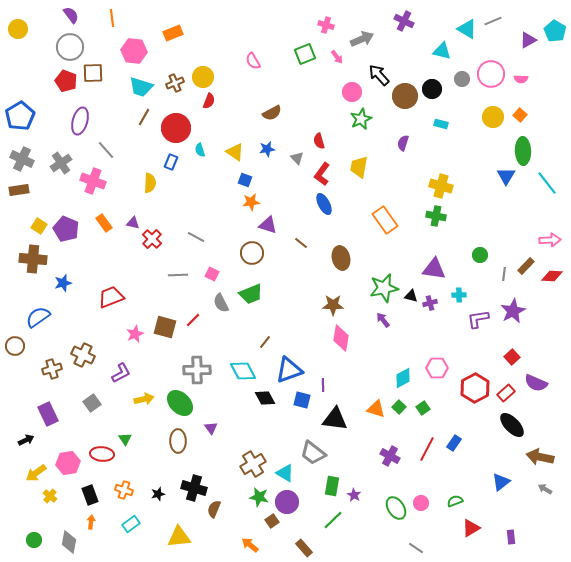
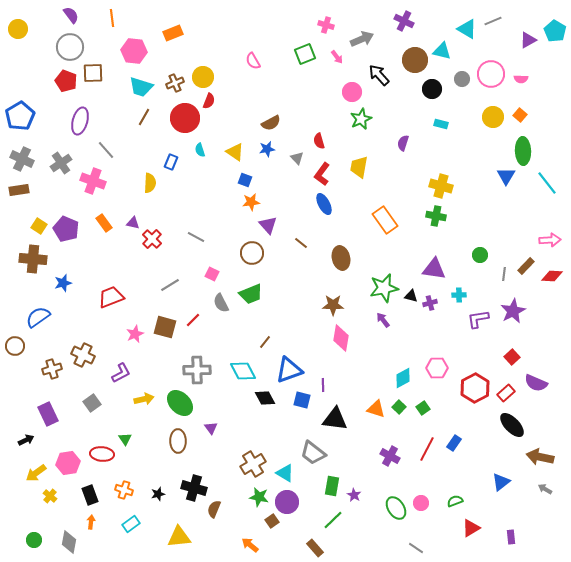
brown circle at (405, 96): moved 10 px right, 36 px up
brown semicircle at (272, 113): moved 1 px left, 10 px down
red circle at (176, 128): moved 9 px right, 10 px up
purple triangle at (268, 225): rotated 30 degrees clockwise
gray line at (178, 275): moved 8 px left, 10 px down; rotated 30 degrees counterclockwise
brown rectangle at (304, 548): moved 11 px right
